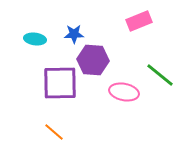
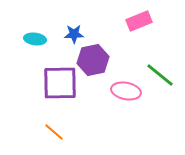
purple hexagon: rotated 16 degrees counterclockwise
pink ellipse: moved 2 px right, 1 px up
